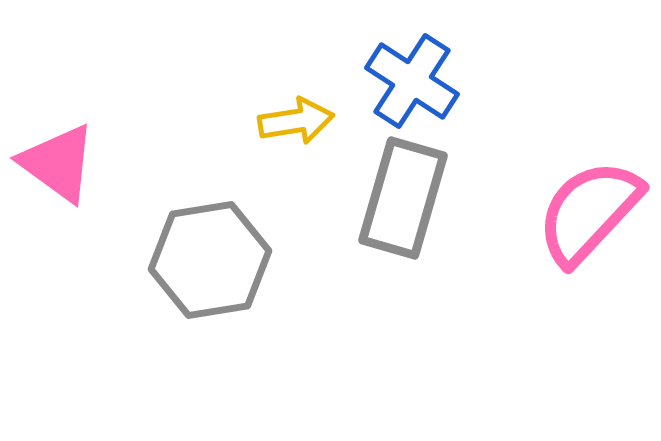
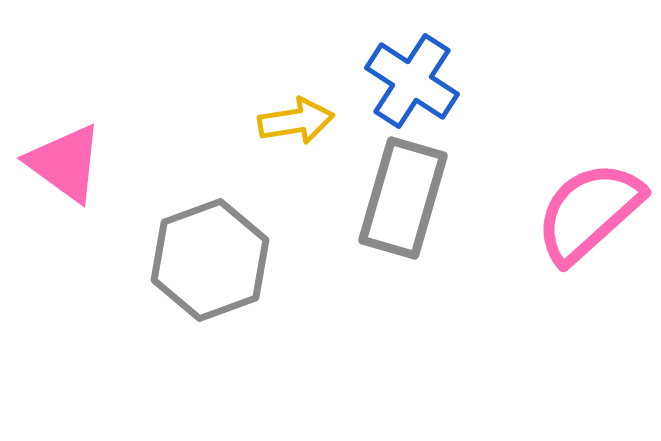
pink triangle: moved 7 px right
pink semicircle: rotated 5 degrees clockwise
gray hexagon: rotated 11 degrees counterclockwise
